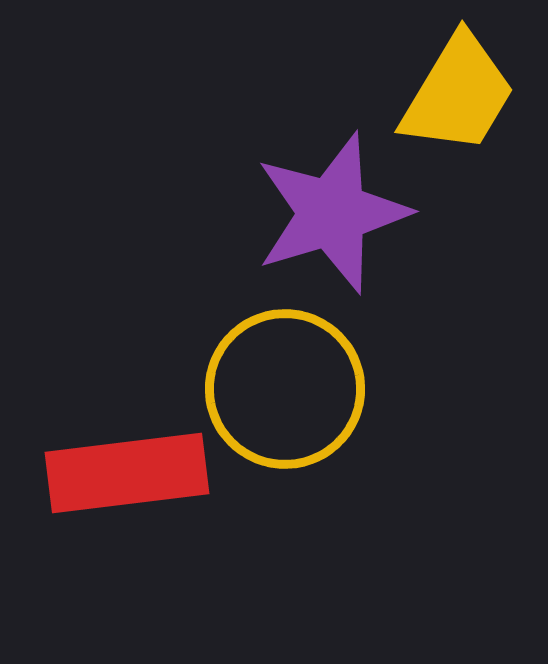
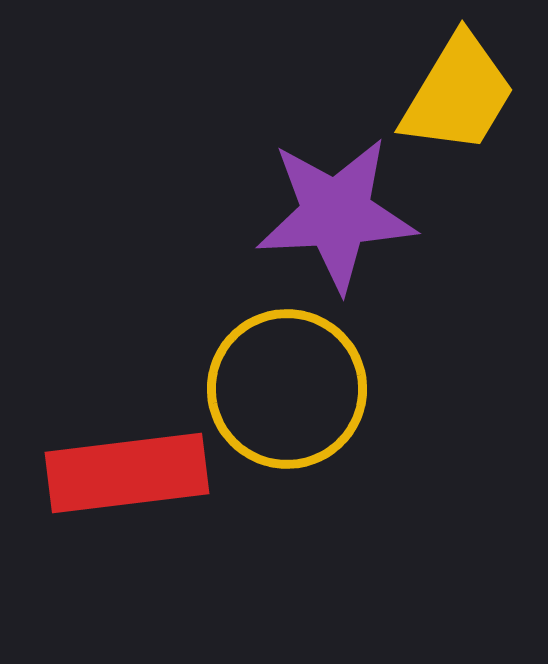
purple star: moved 4 px right, 1 px down; rotated 14 degrees clockwise
yellow circle: moved 2 px right
